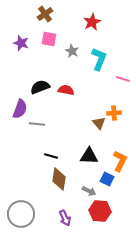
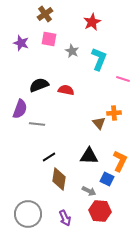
black semicircle: moved 1 px left, 2 px up
black line: moved 2 px left, 1 px down; rotated 48 degrees counterclockwise
gray circle: moved 7 px right
